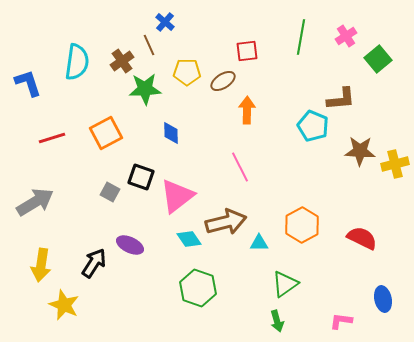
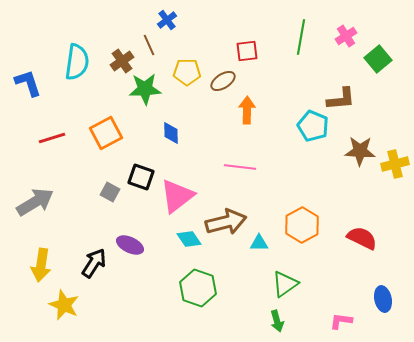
blue cross: moved 2 px right, 2 px up; rotated 12 degrees clockwise
pink line: rotated 56 degrees counterclockwise
